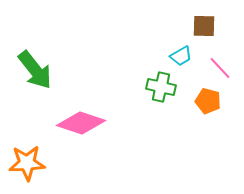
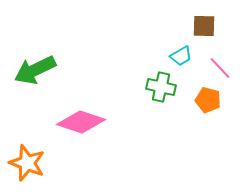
green arrow: rotated 102 degrees clockwise
orange pentagon: moved 1 px up
pink diamond: moved 1 px up
orange star: rotated 24 degrees clockwise
